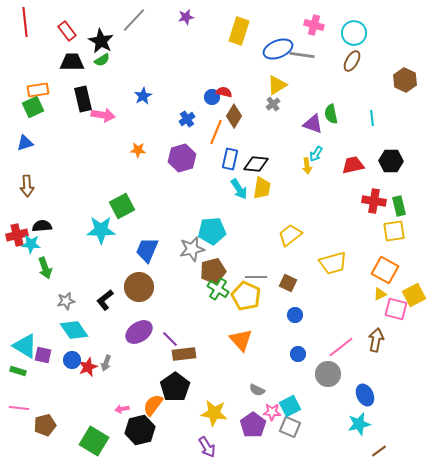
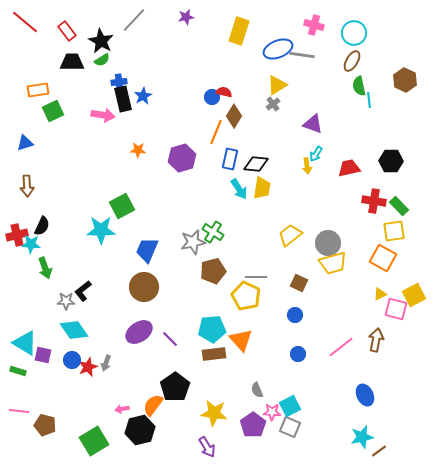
red line at (25, 22): rotated 44 degrees counterclockwise
black rectangle at (83, 99): moved 40 px right
green square at (33, 107): moved 20 px right, 4 px down
green semicircle at (331, 114): moved 28 px right, 28 px up
cyan line at (372, 118): moved 3 px left, 18 px up
blue cross at (187, 119): moved 68 px left, 37 px up; rotated 28 degrees clockwise
red trapezoid at (353, 165): moved 4 px left, 3 px down
green rectangle at (399, 206): rotated 30 degrees counterclockwise
black semicircle at (42, 226): rotated 120 degrees clockwise
cyan pentagon at (212, 231): moved 98 px down
gray star at (192, 249): moved 1 px right, 7 px up
orange square at (385, 270): moved 2 px left, 12 px up
brown square at (288, 283): moved 11 px right
brown circle at (139, 287): moved 5 px right
green cross at (218, 289): moved 5 px left, 57 px up
black L-shape at (105, 300): moved 22 px left, 9 px up
gray star at (66, 301): rotated 12 degrees clockwise
cyan triangle at (25, 346): moved 3 px up
brown rectangle at (184, 354): moved 30 px right
gray circle at (328, 374): moved 131 px up
gray semicircle at (257, 390): rotated 42 degrees clockwise
pink line at (19, 408): moved 3 px down
cyan star at (359, 424): moved 3 px right, 13 px down
brown pentagon at (45, 425): rotated 30 degrees clockwise
green square at (94, 441): rotated 28 degrees clockwise
